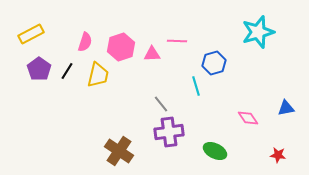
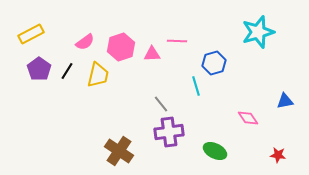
pink semicircle: rotated 36 degrees clockwise
blue triangle: moved 1 px left, 7 px up
